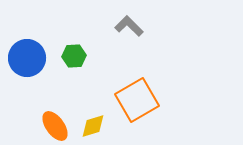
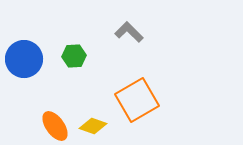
gray L-shape: moved 6 px down
blue circle: moved 3 px left, 1 px down
yellow diamond: rotated 36 degrees clockwise
